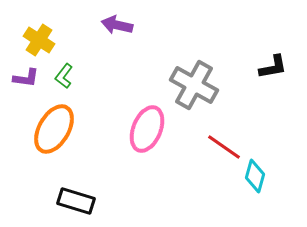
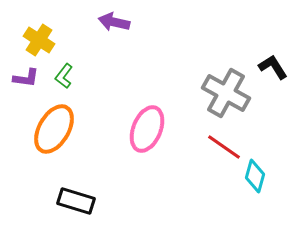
purple arrow: moved 3 px left, 3 px up
black L-shape: rotated 112 degrees counterclockwise
gray cross: moved 32 px right, 8 px down
